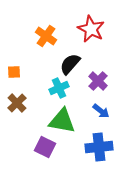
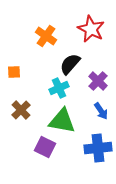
brown cross: moved 4 px right, 7 px down
blue arrow: rotated 18 degrees clockwise
blue cross: moved 1 px left, 1 px down
